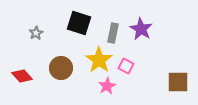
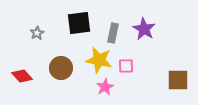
black square: rotated 25 degrees counterclockwise
purple star: moved 3 px right
gray star: moved 1 px right
yellow star: rotated 24 degrees counterclockwise
pink square: rotated 28 degrees counterclockwise
brown square: moved 2 px up
pink star: moved 2 px left, 1 px down
